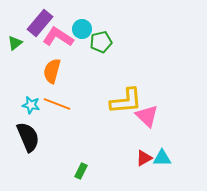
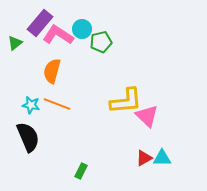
pink L-shape: moved 2 px up
